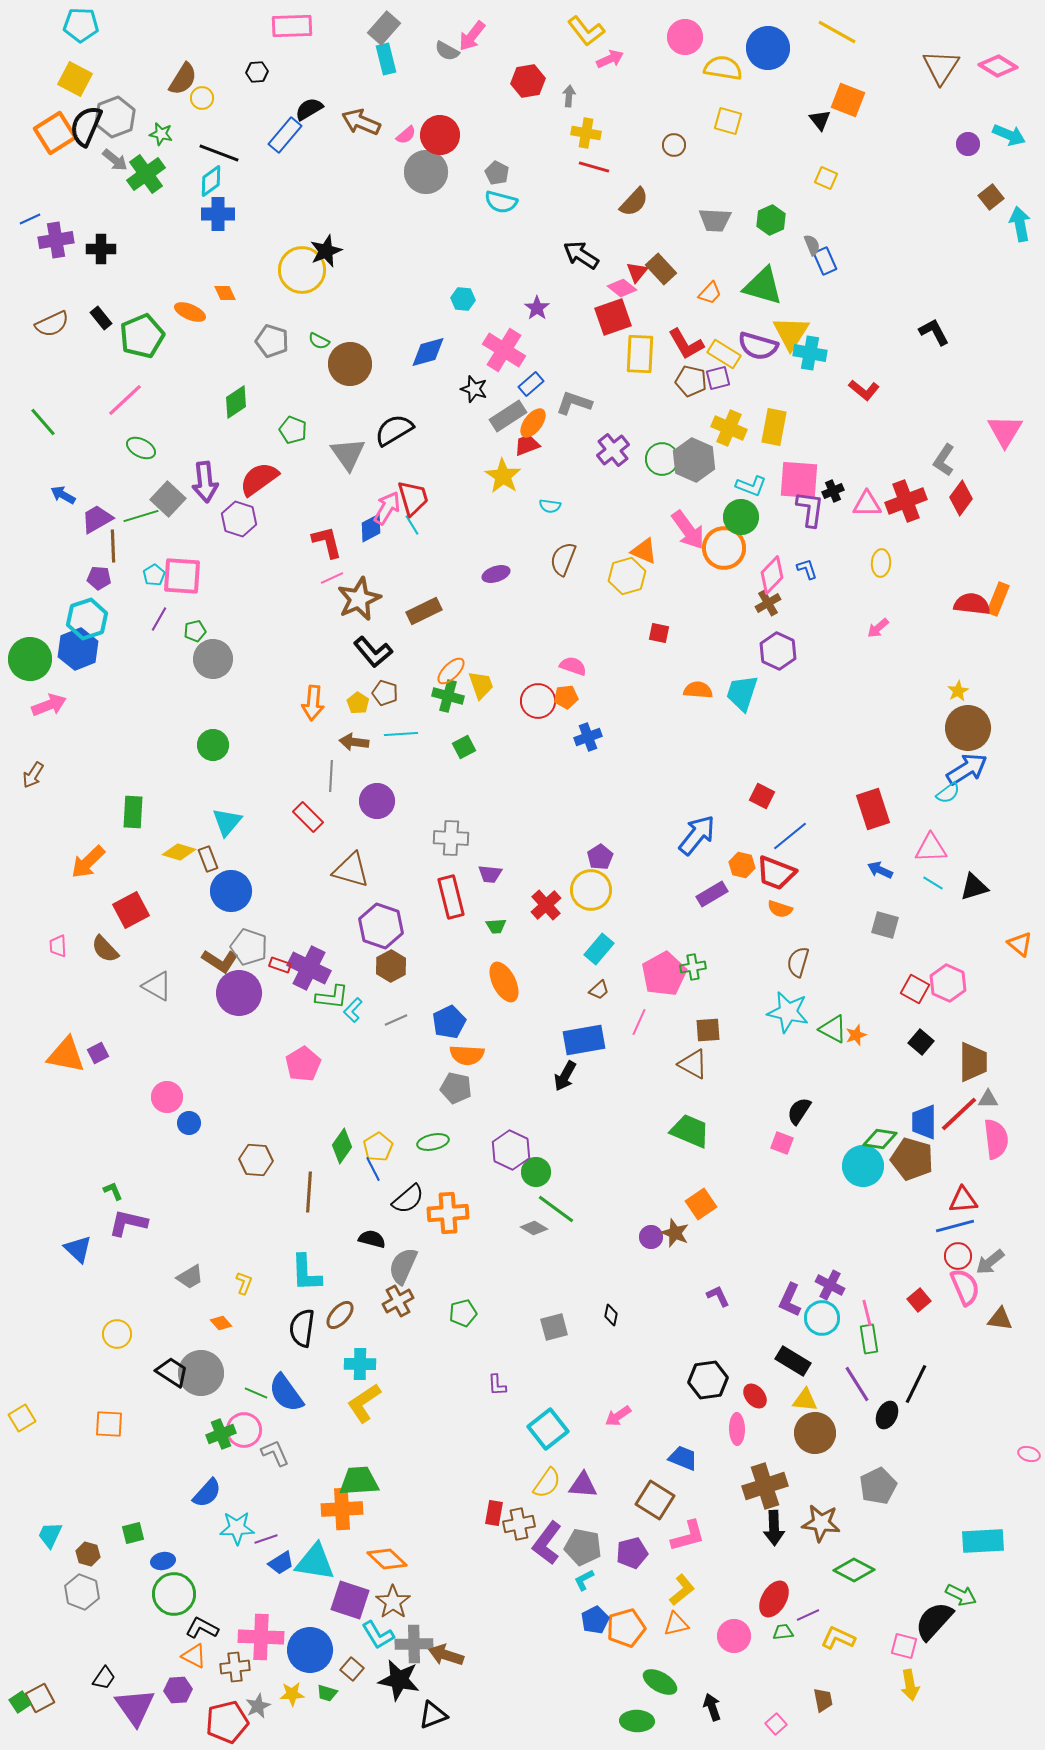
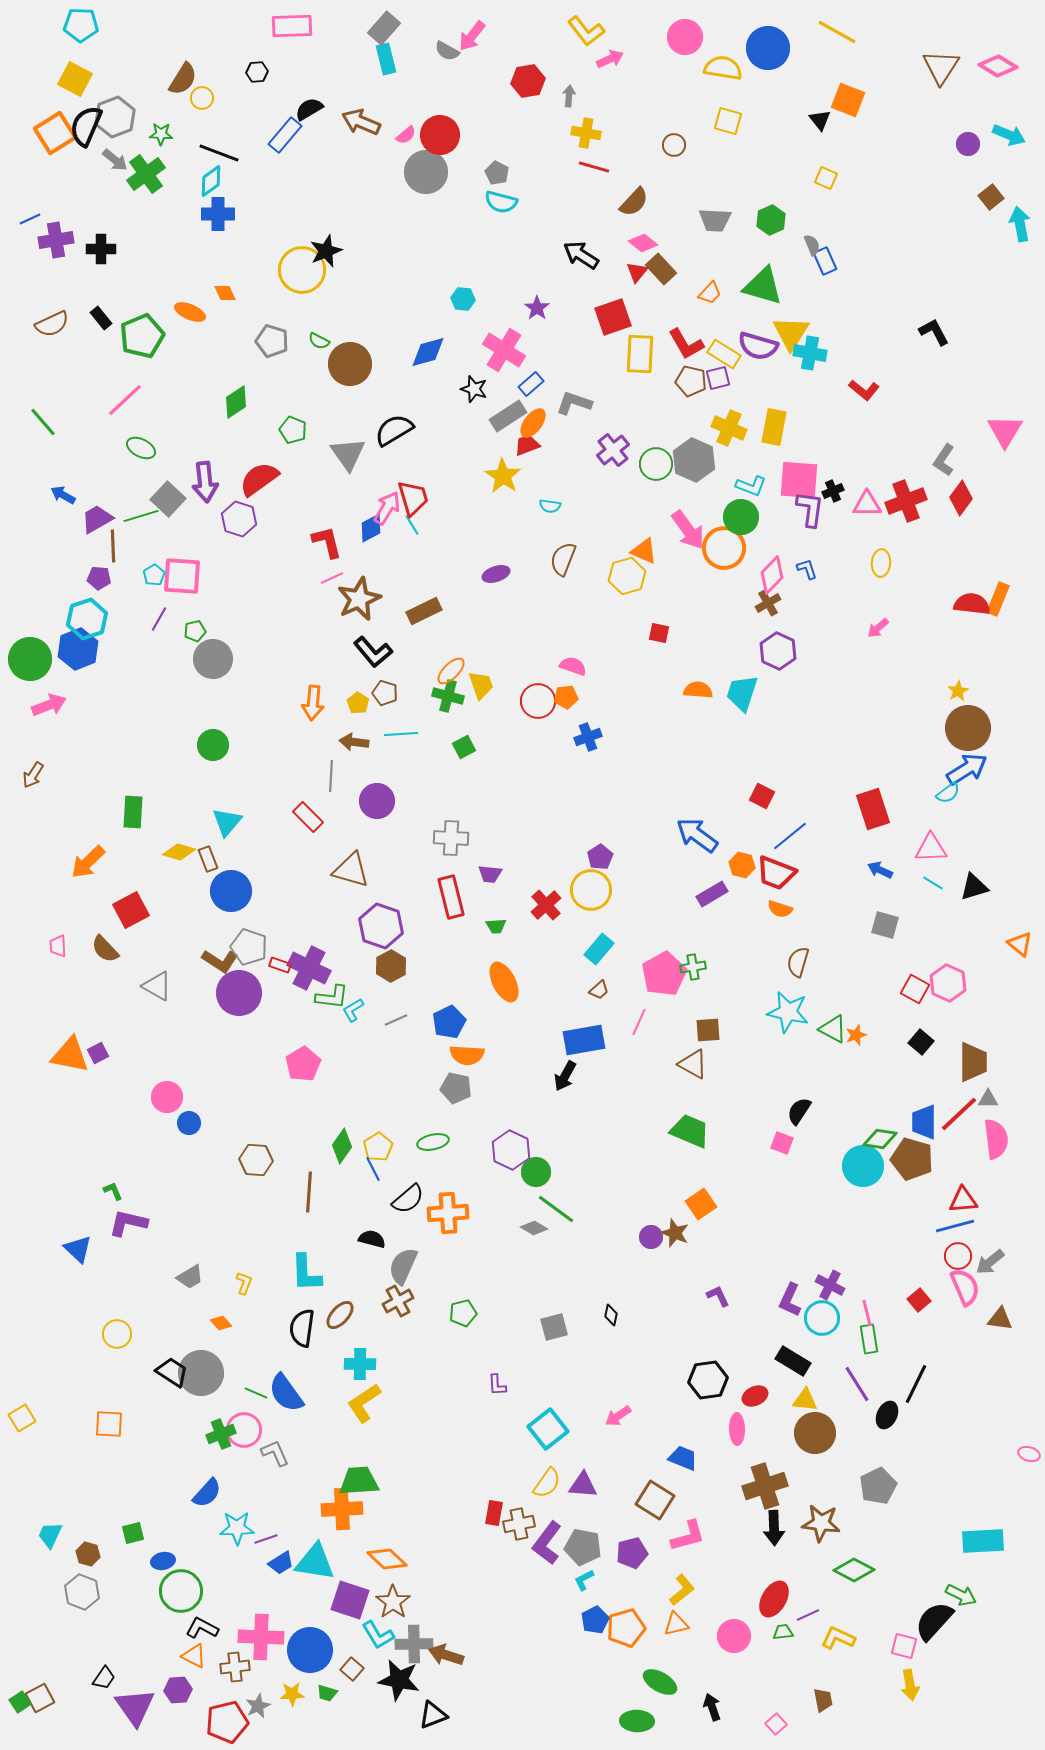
green star at (161, 134): rotated 10 degrees counterclockwise
pink diamond at (622, 288): moved 21 px right, 45 px up
green circle at (662, 459): moved 6 px left, 5 px down
blue arrow at (697, 835): rotated 93 degrees counterclockwise
cyan L-shape at (353, 1010): rotated 15 degrees clockwise
orange triangle at (66, 1055): moved 4 px right
red ellipse at (755, 1396): rotated 75 degrees counterclockwise
green circle at (174, 1594): moved 7 px right, 3 px up
